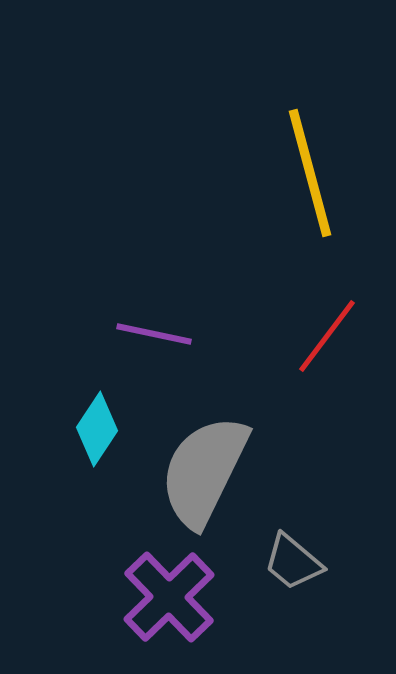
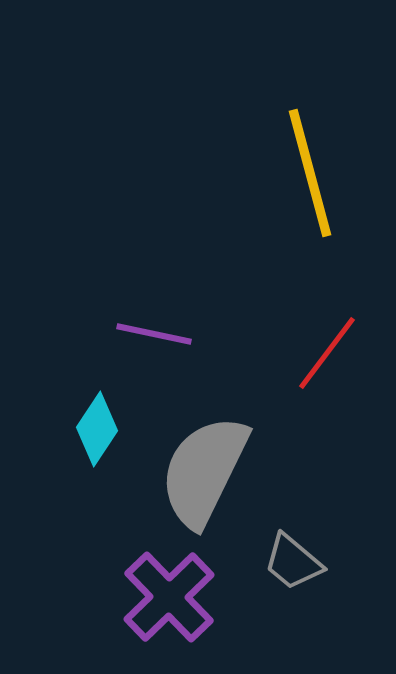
red line: moved 17 px down
